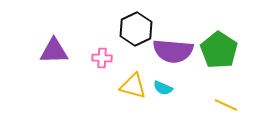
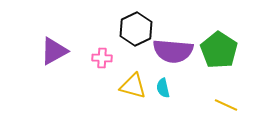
purple triangle: rotated 28 degrees counterclockwise
cyan semicircle: rotated 54 degrees clockwise
